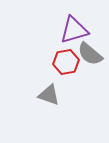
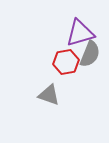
purple triangle: moved 6 px right, 3 px down
gray semicircle: rotated 108 degrees counterclockwise
